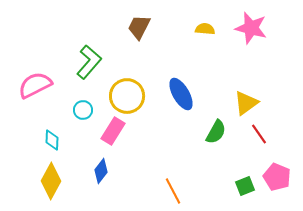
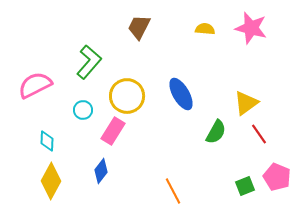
cyan diamond: moved 5 px left, 1 px down
